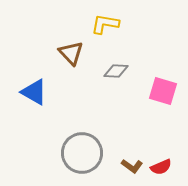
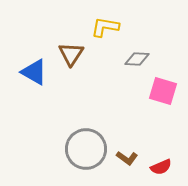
yellow L-shape: moved 3 px down
brown triangle: moved 1 px down; rotated 16 degrees clockwise
gray diamond: moved 21 px right, 12 px up
blue triangle: moved 20 px up
gray circle: moved 4 px right, 4 px up
brown L-shape: moved 5 px left, 8 px up
